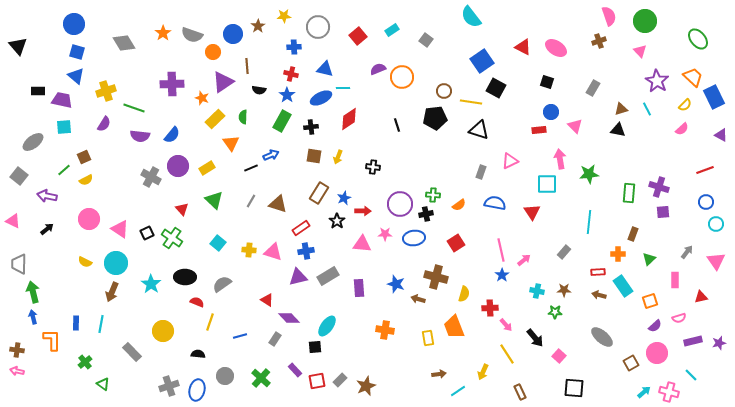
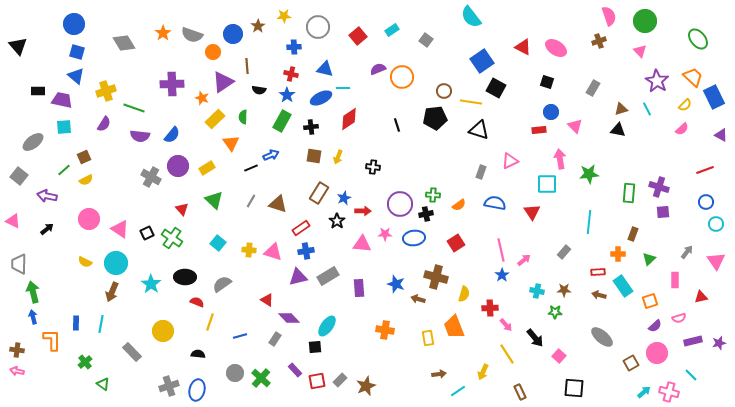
gray circle at (225, 376): moved 10 px right, 3 px up
